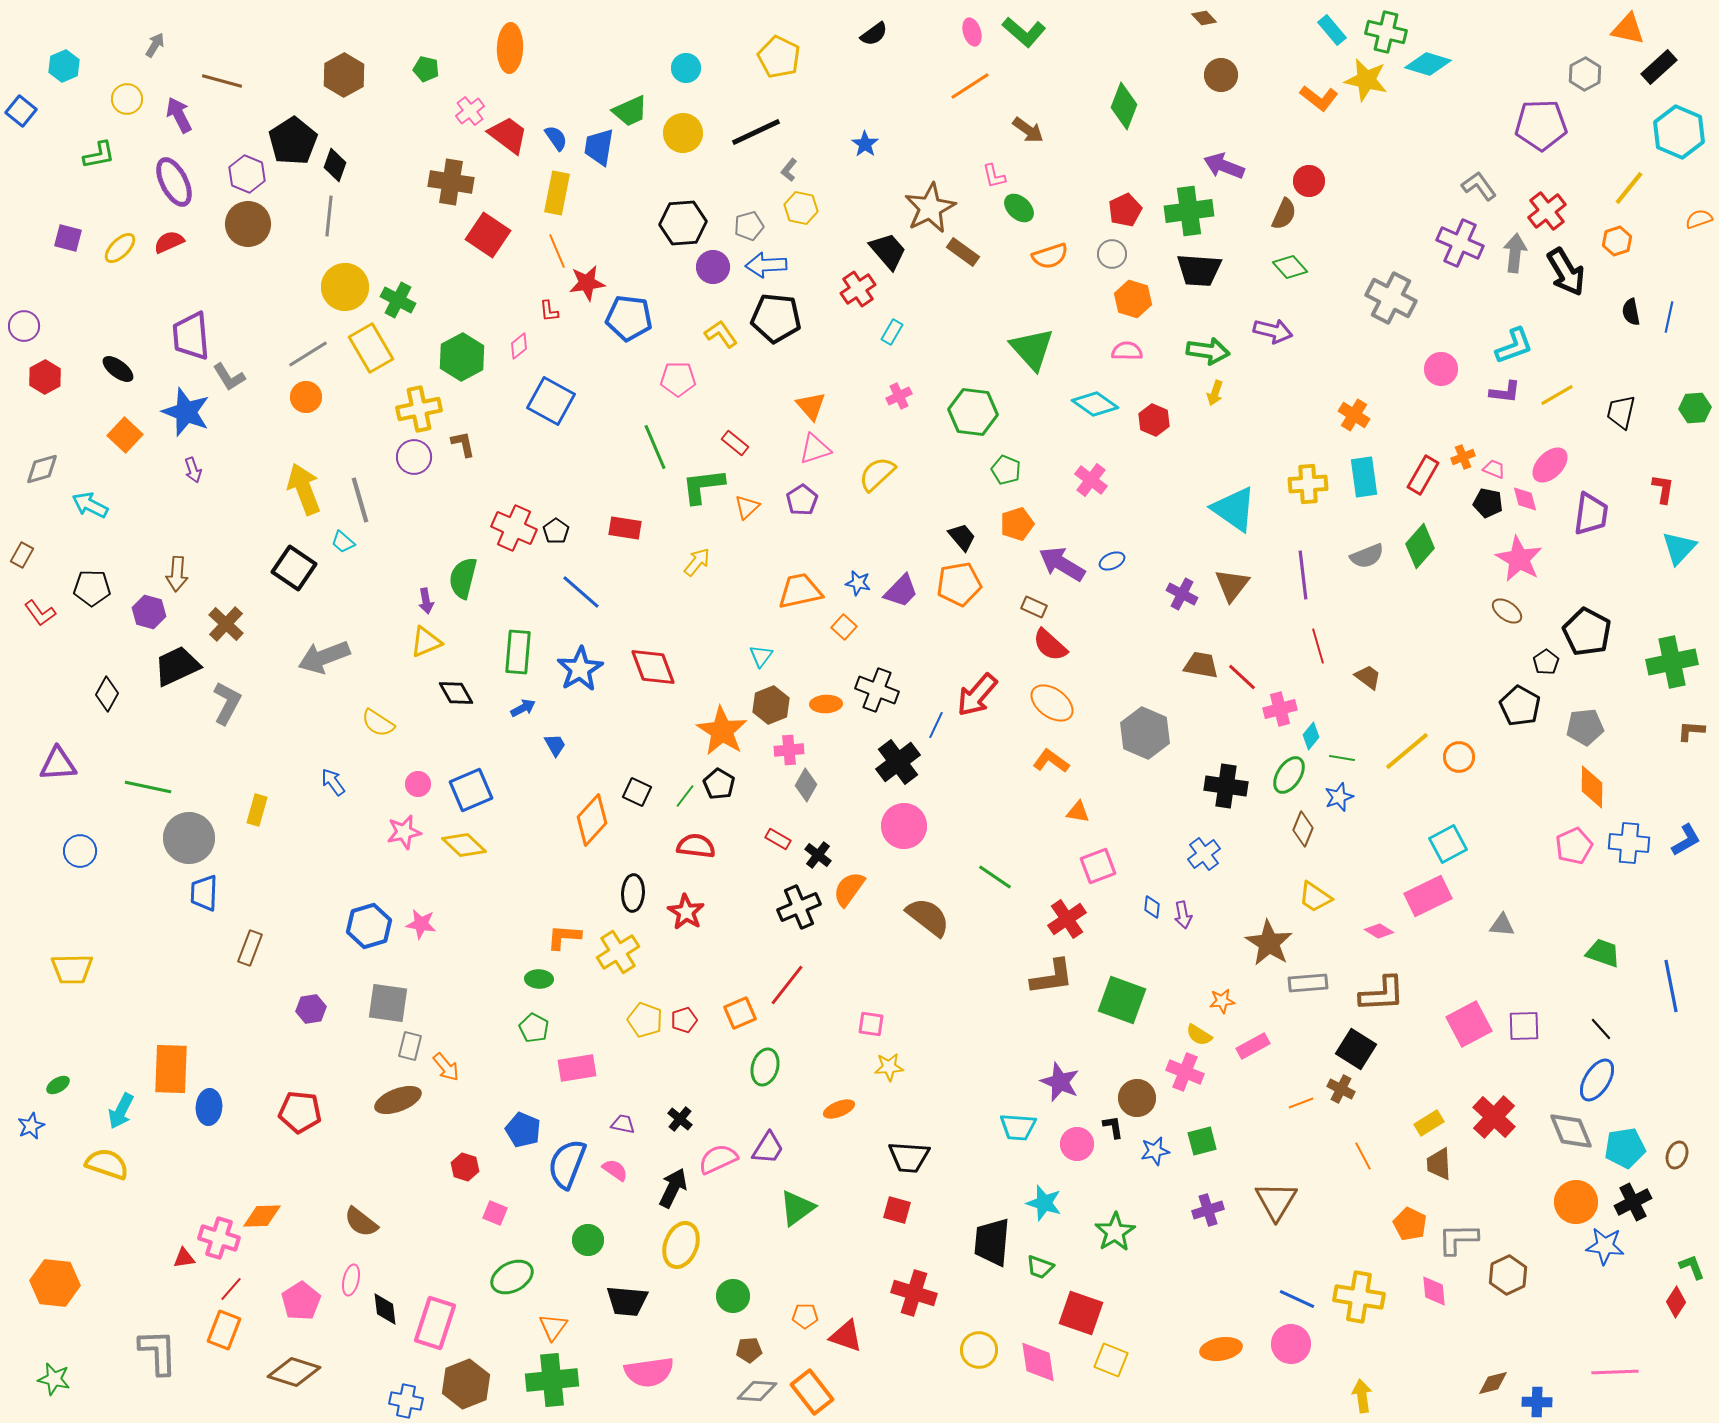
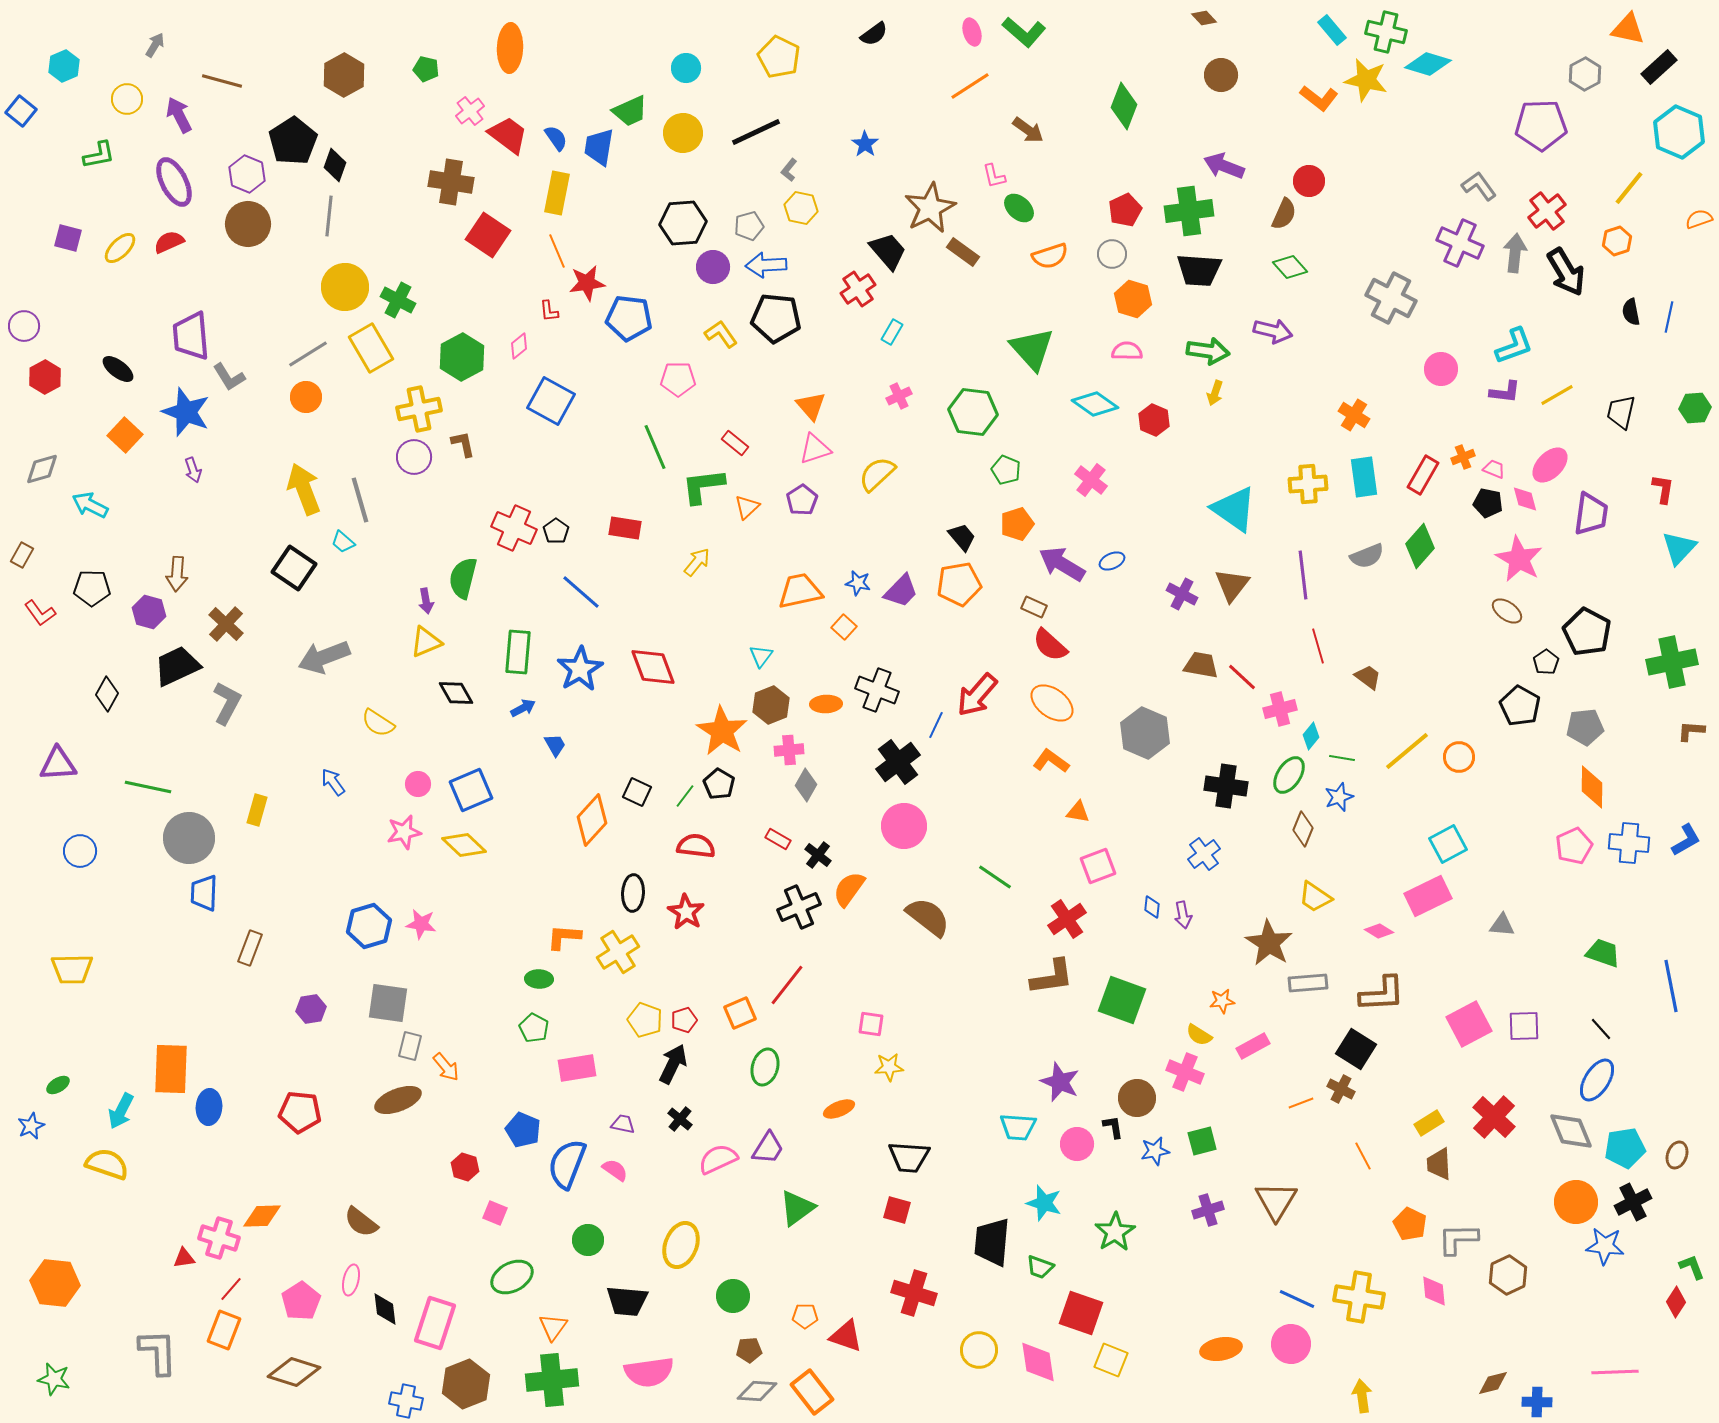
black arrow at (673, 1188): moved 124 px up
